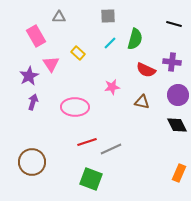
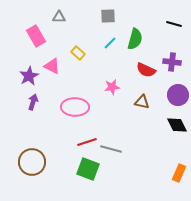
pink triangle: moved 1 px right, 2 px down; rotated 30 degrees counterclockwise
gray line: rotated 40 degrees clockwise
green square: moved 3 px left, 10 px up
